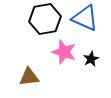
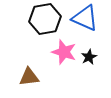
black star: moved 2 px left, 2 px up
